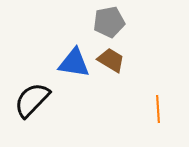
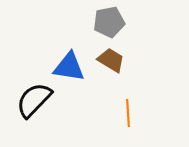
blue triangle: moved 5 px left, 4 px down
black semicircle: moved 2 px right
orange line: moved 30 px left, 4 px down
